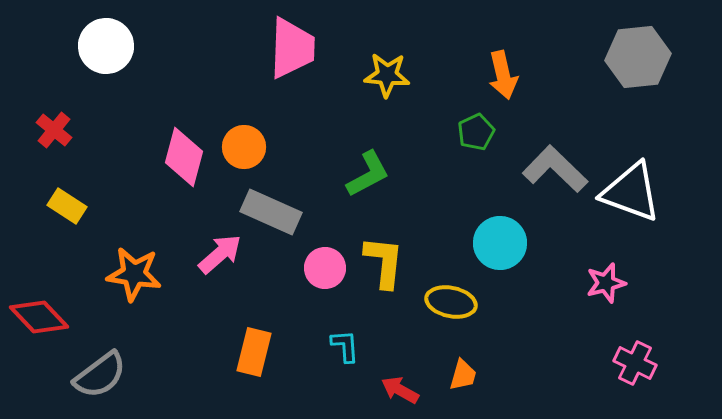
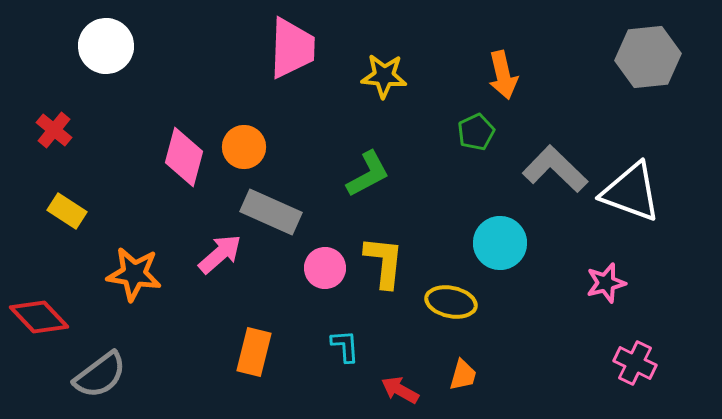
gray hexagon: moved 10 px right
yellow star: moved 3 px left, 1 px down
yellow rectangle: moved 5 px down
